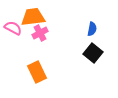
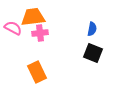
pink cross: rotated 21 degrees clockwise
black square: rotated 18 degrees counterclockwise
